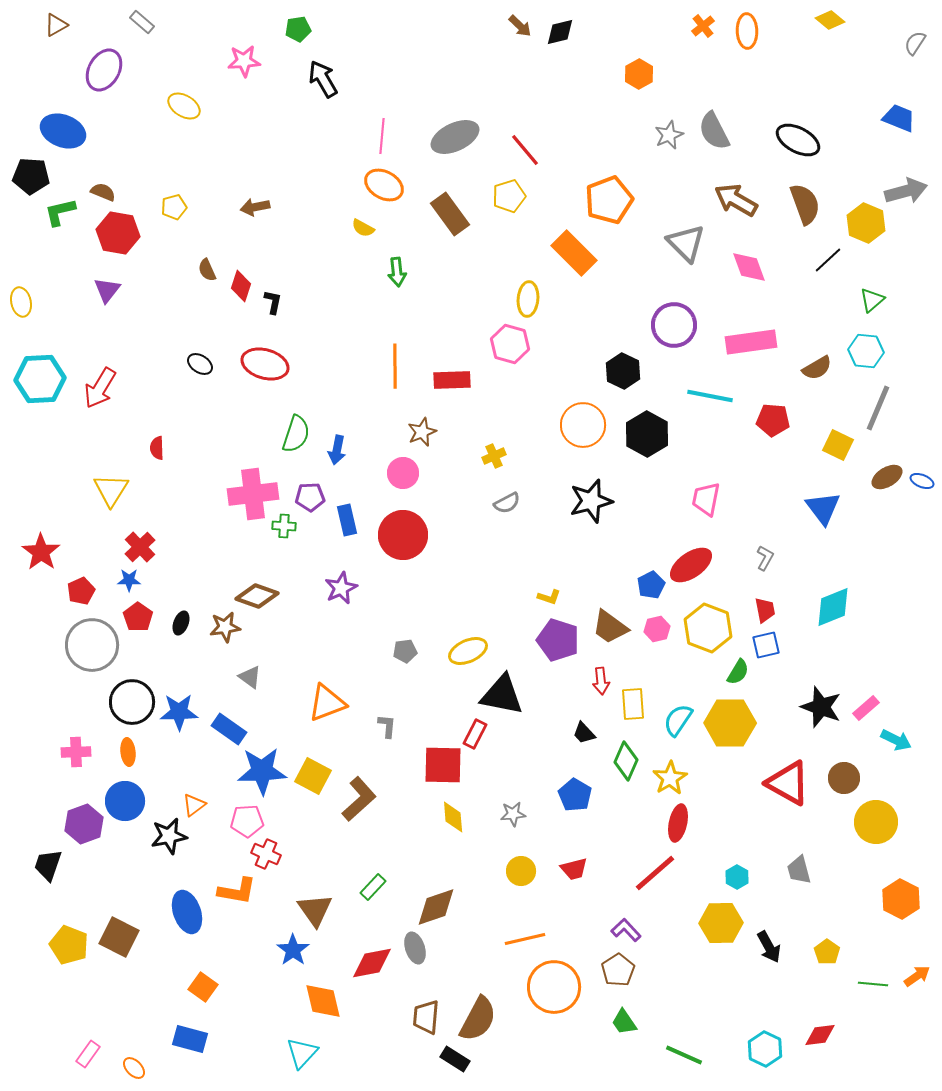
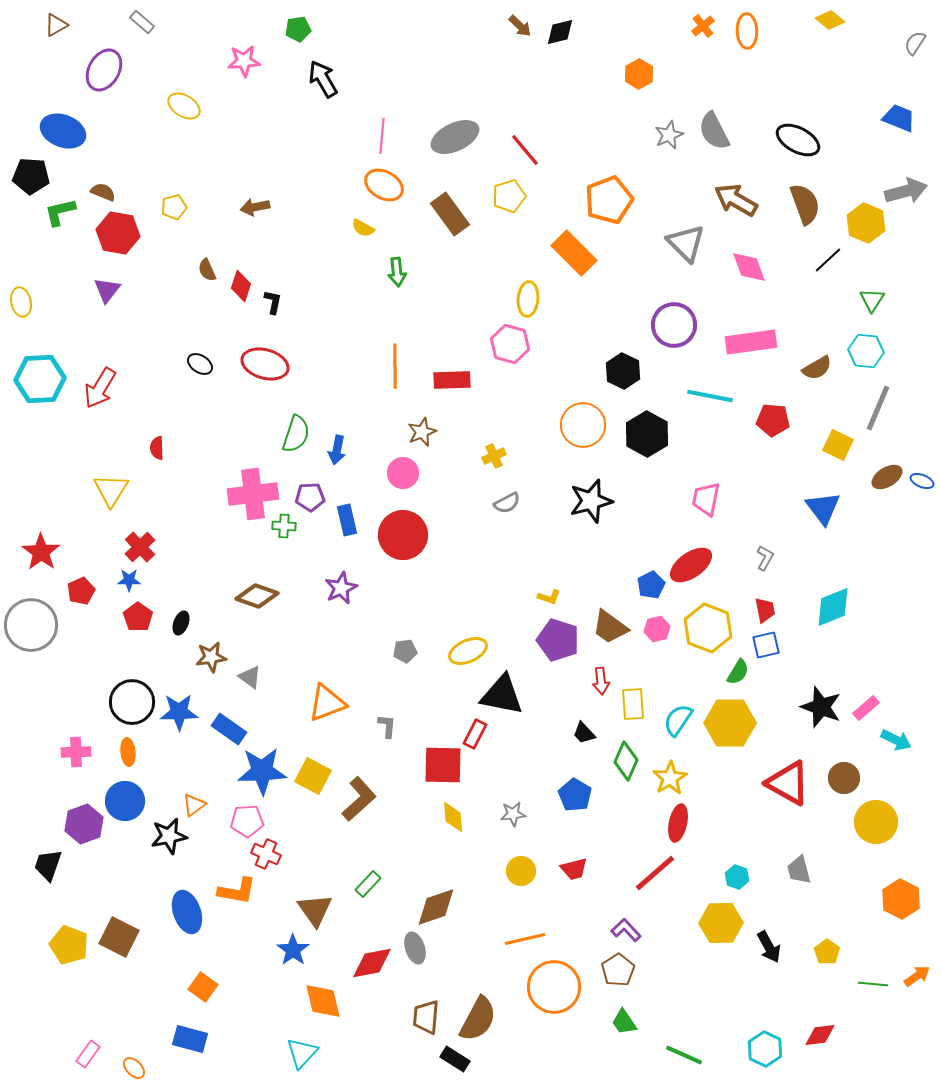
green triangle at (872, 300): rotated 16 degrees counterclockwise
brown star at (225, 627): moved 14 px left, 30 px down
gray circle at (92, 645): moved 61 px left, 20 px up
cyan hexagon at (737, 877): rotated 10 degrees counterclockwise
green rectangle at (373, 887): moved 5 px left, 3 px up
